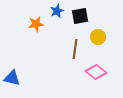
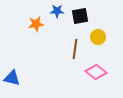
blue star: rotated 24 degrees clockwise
